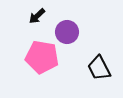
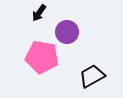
black arrow: moved 2 px right, 3 px up; rotated 12 degrees counterclockwise
black trapezoid: moved 7 px left, 8 px down; rotated 88 degrees clockwise
